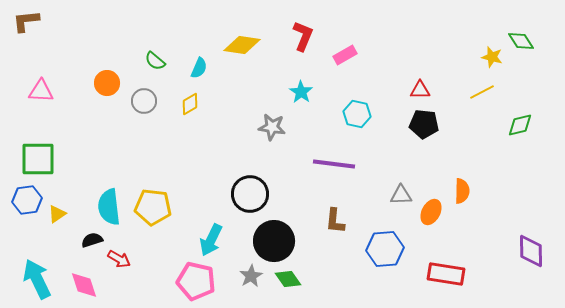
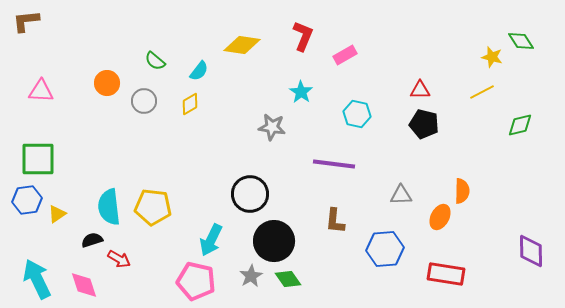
cyan semicircle at (199, 68): moved 3 px down; rotated 15 degrees clockwise
black pentagon at (424, 124): rotated 8 degrees clockwise
orange ellipse at (431, 212): moved 9 px right, 5 px down
